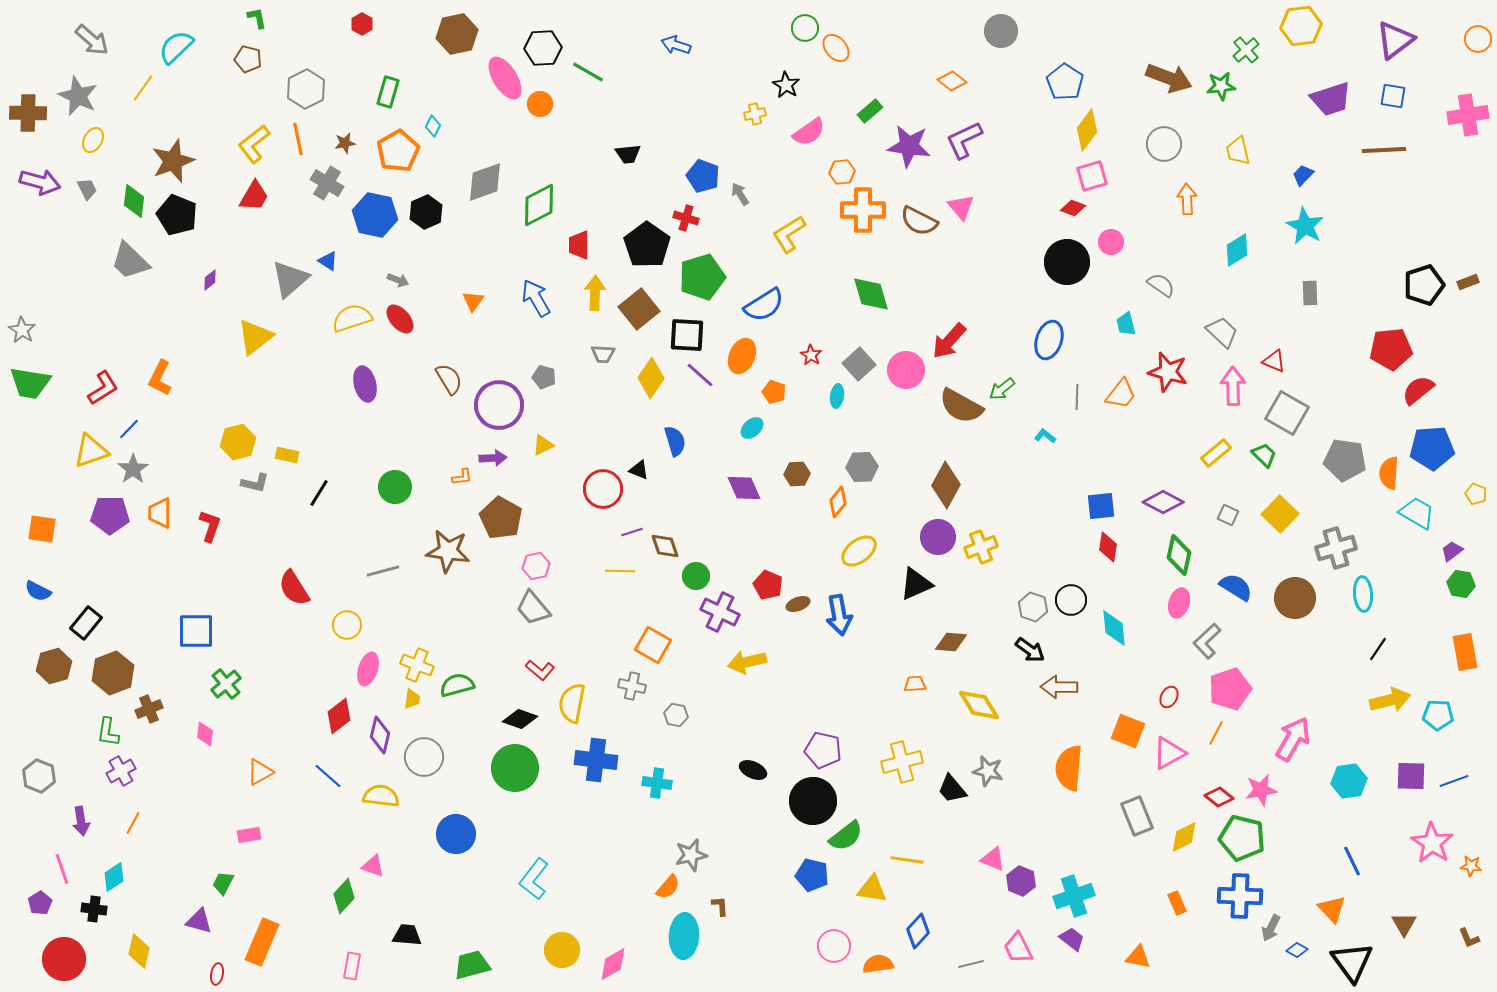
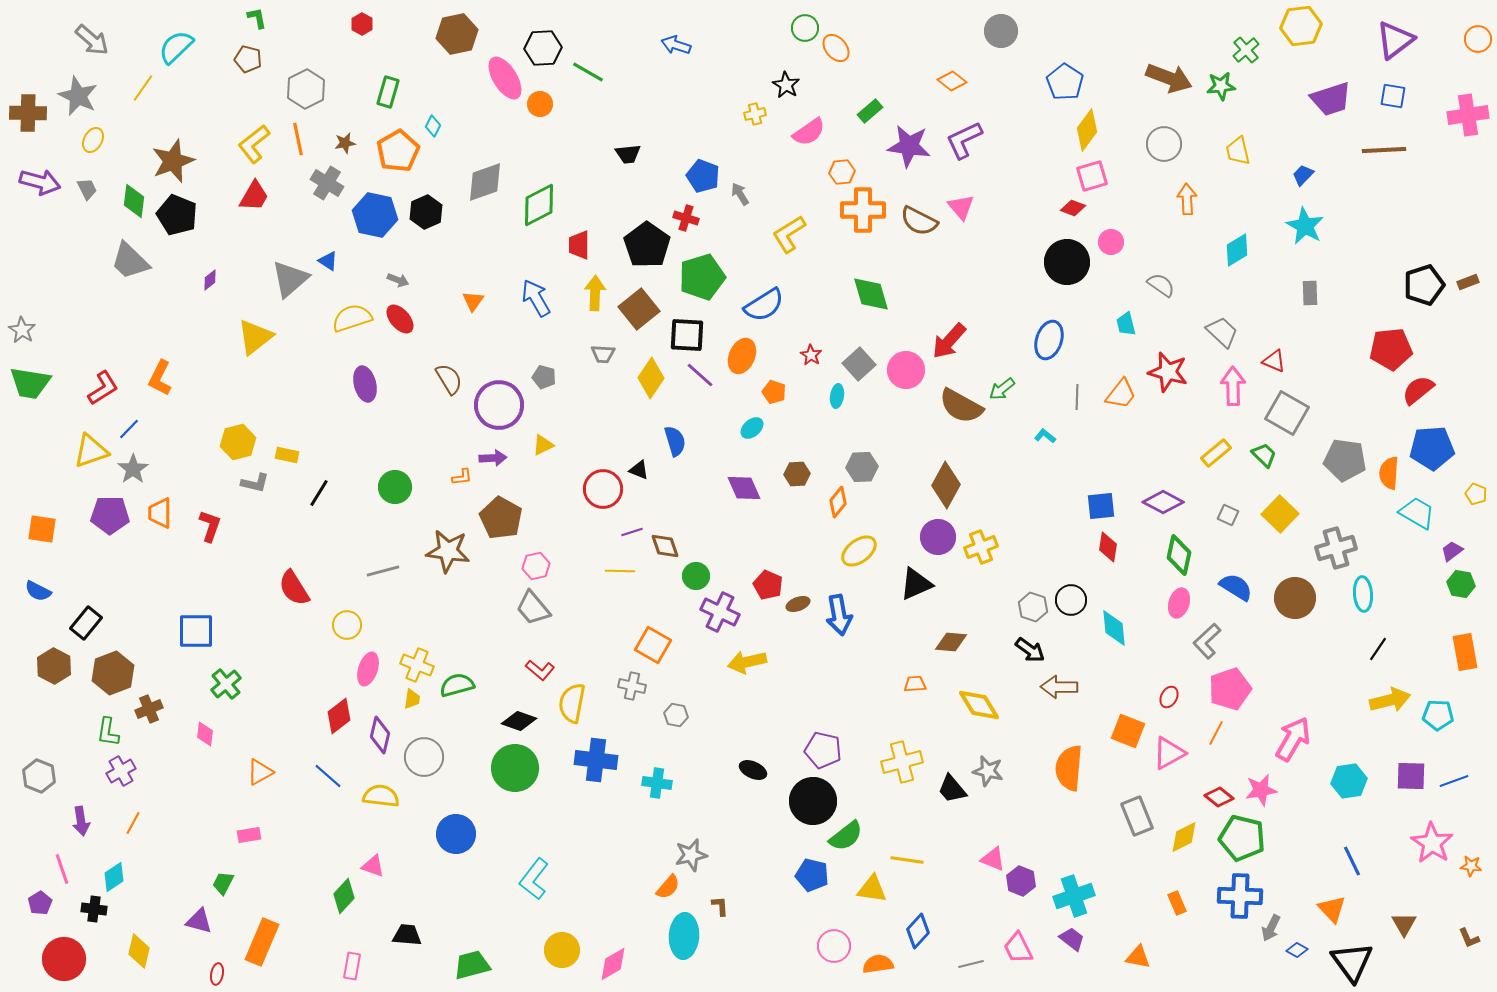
brown hexagon at (54, 666): rotated 16 degrees counterclockwise
black diamond at (520, 719): moved 1 px left, 2 px down
